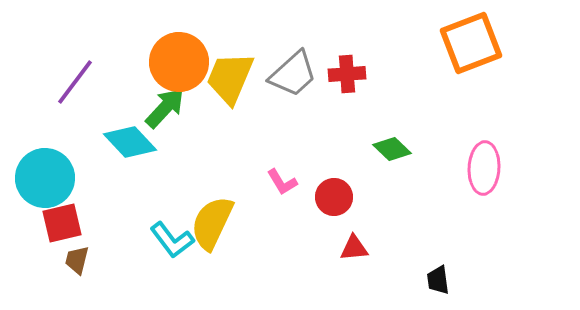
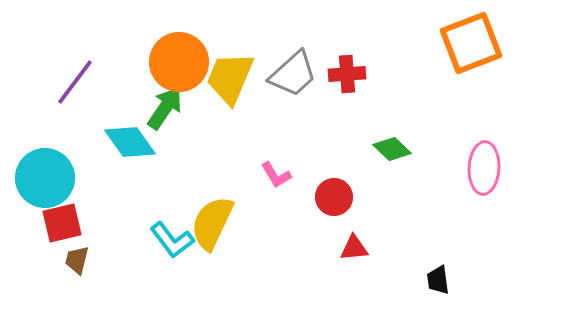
green arrow: rotated 9 degrees counterclockwise
cyan diamond: rotated 8 degrees clockwise
pink L-shape: moved 6 px left, 7 px up
